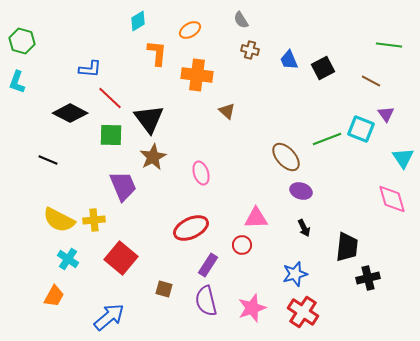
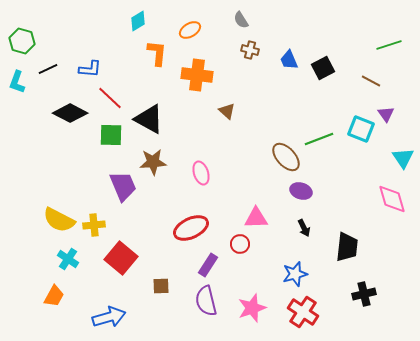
green line at (389, 45): rotated 25 degrees counterclockwise
black triangle at (149, 119): rotated 24 degrees counterclockwise
green line at (327, 139): moved 8 px left
brown star at (153, 157): moved 5 px down; rotated 24 degrees clockwise
black line at (48, 160): moved 91 px up; rotated 48 degrees counterclockwise
yellow cross at (94, 220): moved 5 px down
red circle at (242, 245): moved 2 px left, 1 px up
black cross at (368, 278): moved 4 px left, 16 px down
brown square at (164, 289): moved 3 px left, 3 px up; rotated 18 degrees counterclockwise
blue arrow at (109, 317): rotated 24 degrees clockwise
